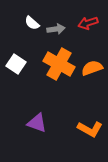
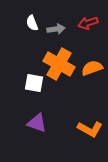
white semicircle: rotated 28 degrees clockwise
white square: moved 18 px right, 19 px down; rotated 24 degrees counterclockwise
